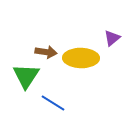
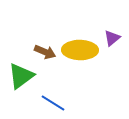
brown arrow: moved 1 px left; rotated 15 degrees clockwise
yellow ellipse: moved 1 px left, 8 px up
green triangle: moved 5 px left; rotated 20 degrees clockwise
